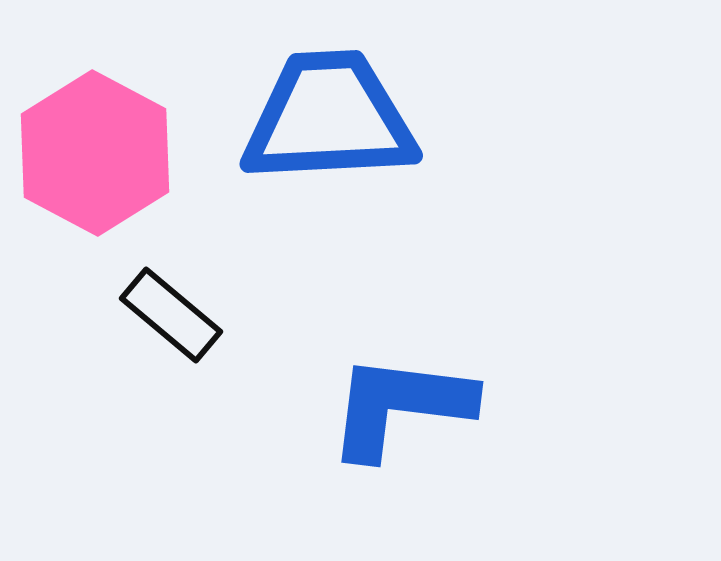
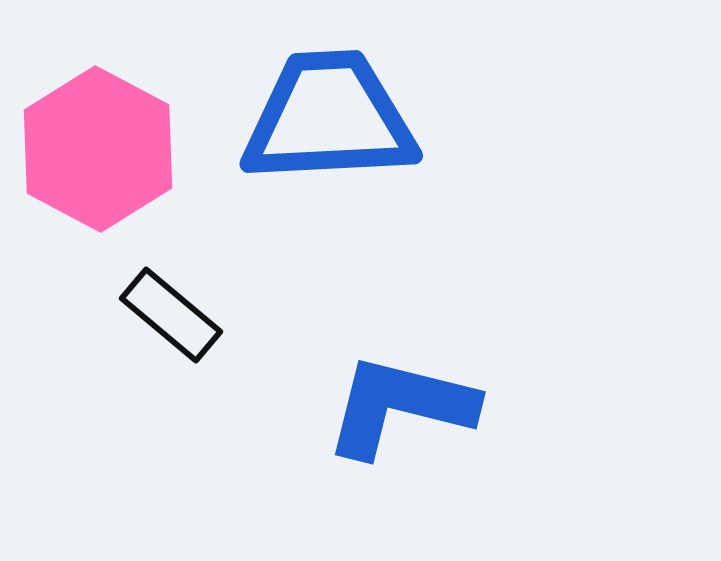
pink hexagon: moved 3 px right, 4 px up
blue L-shape: rotated 7 degrees clockwise
